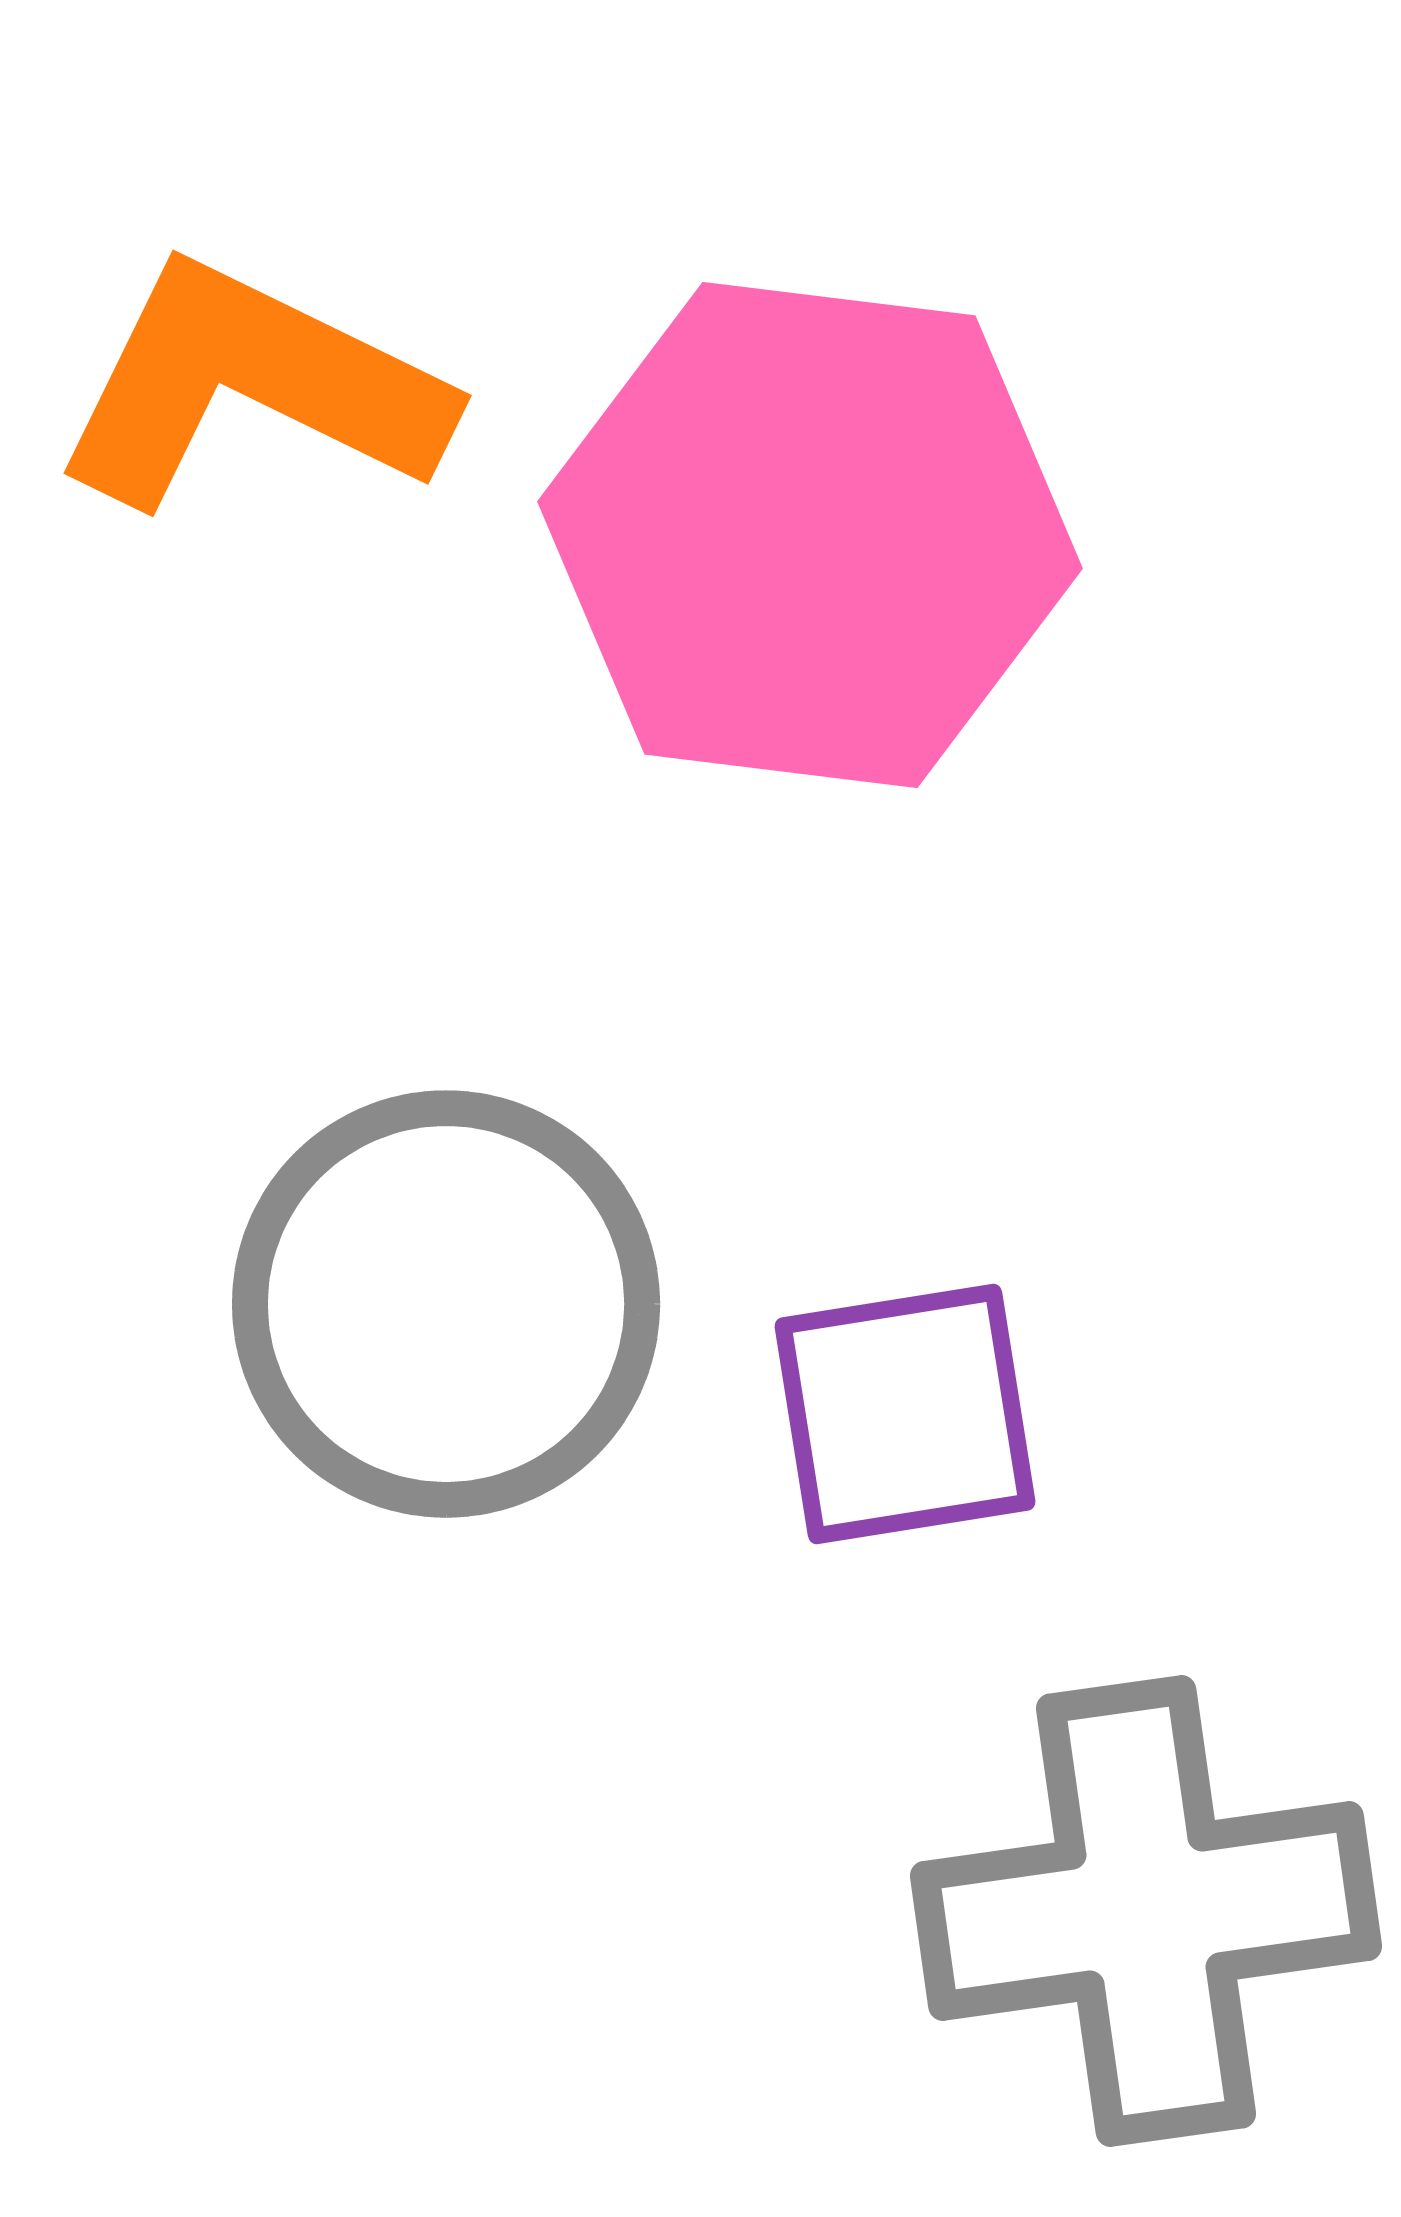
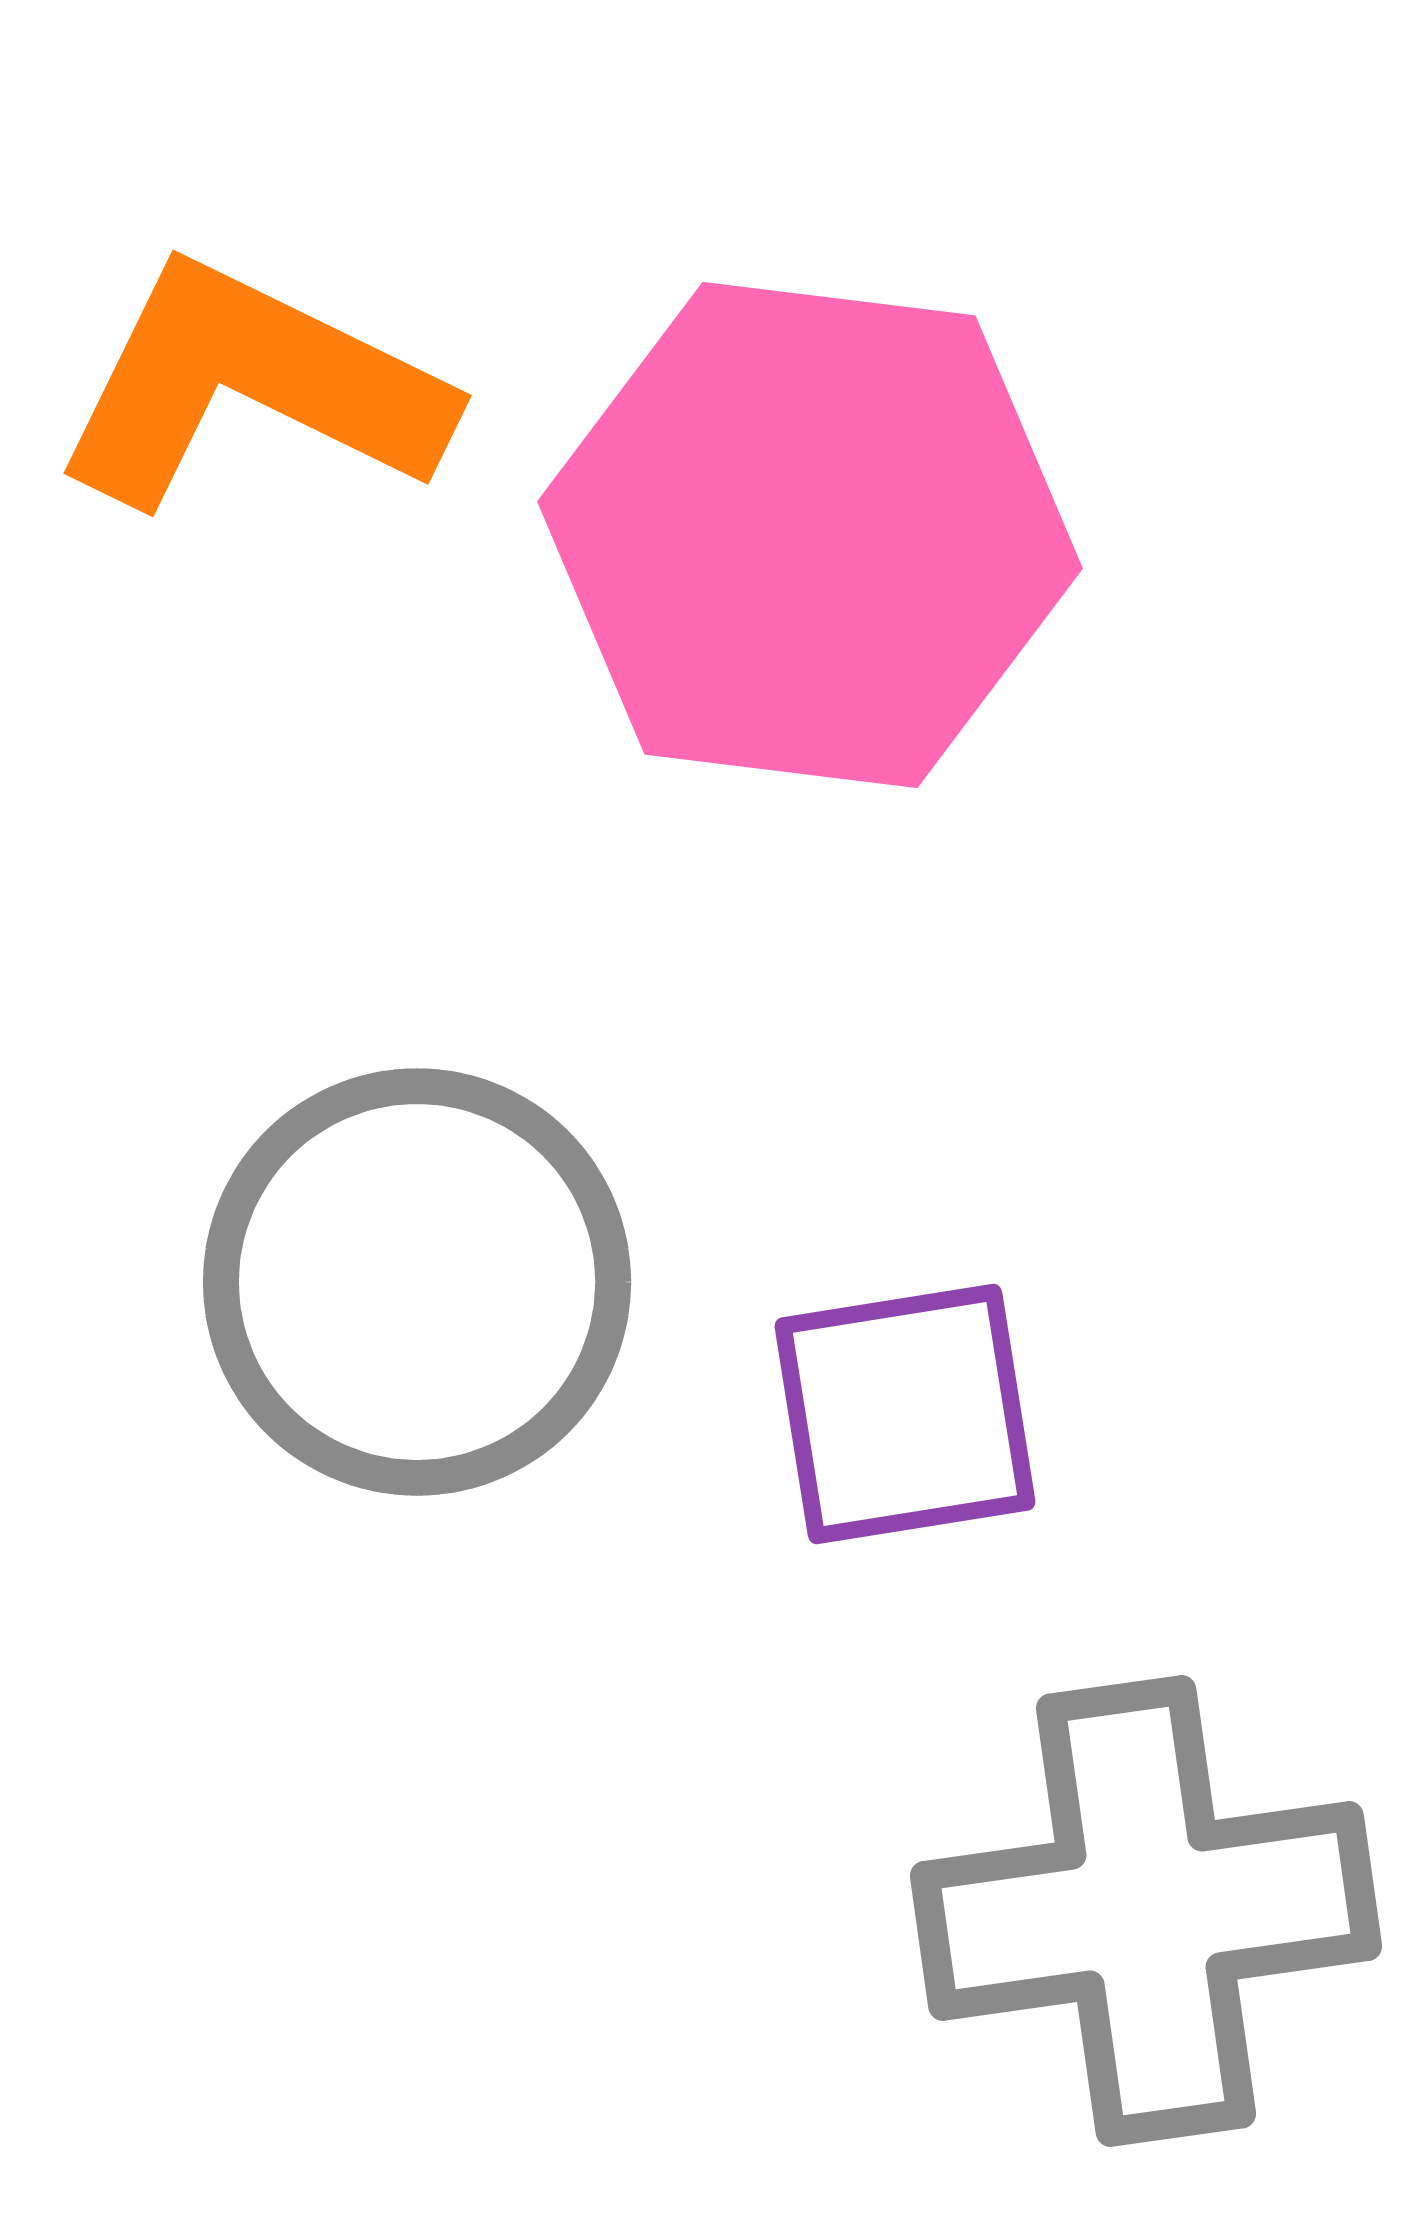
gray circle: moved 29 px left, 22 px up
